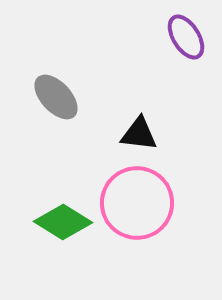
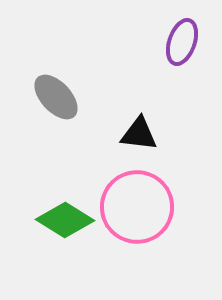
purple ellipse: moved 4 px left, 5 px down; rotated 51 degrees clockwise
pink circle: moved 4 px down
green diamond: moved 2 px right, 2 px up
